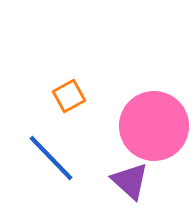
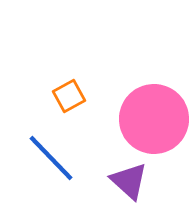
pink circle: moved 7 px up
purple triangle: moved 1 px left
